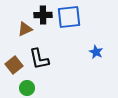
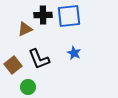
blue square: moved 1 px up
blue star: moved 22 px left, 1 px down
black L-shape: rotated 10 degrees counterclockwise
brown square: moved 1 px left
green circle: moved 1 px right, 1 px up
